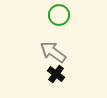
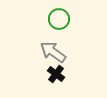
green circle: moved 4 px down
